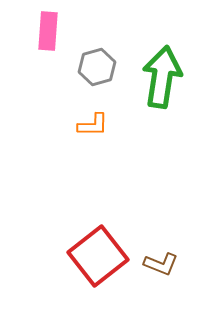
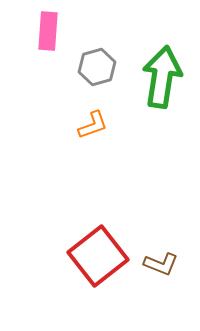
orange L-shape: rotated 20 degrees counterclockwise
